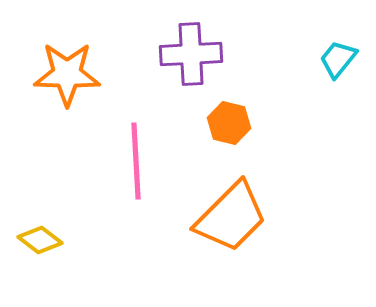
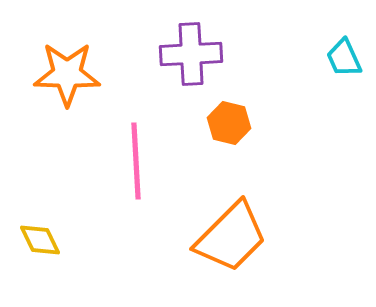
cyan trapezoid: moved 6 px right, 1 px up; rotated 63 degrees counterclockwise
orange trapezoid: moved 20 px down
yellow diamond: rotated 27 degrees clockwise
